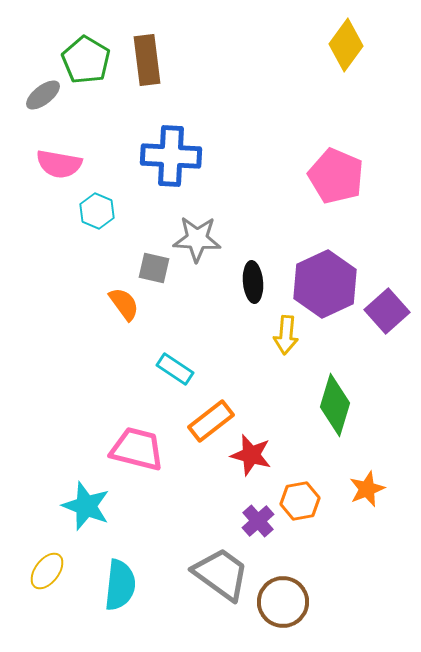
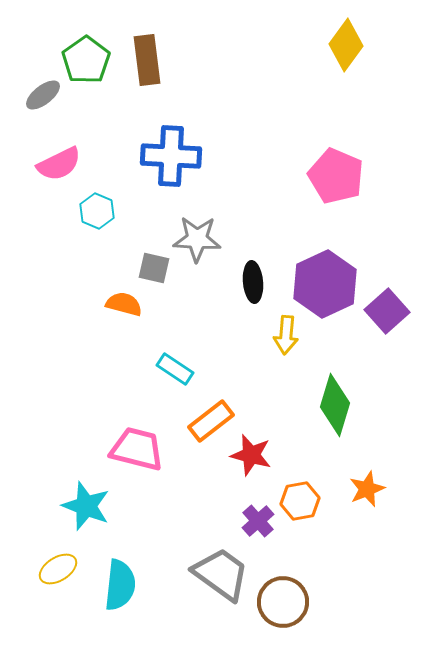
green pentagon: rotated 6 degrees clockwise
pink semicircle: rotated 36 degrees counterclockwise
orange semicircle: rotated 39 degrees counterclockwise
yellow ellipse: moved 11 px right, 2 px up; rotated 21 degrees clockwise
